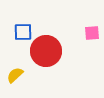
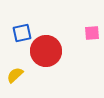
blue square: moved 1 px left, 1 px down; rotated 12 degrees counterclockwise
